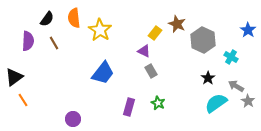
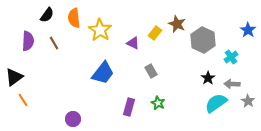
black semicircle: moved 4 px up
purple triangle: moved 11 px left, 8 px up
cyan cross: rotated 24 degrees clockwise
gray arrow: moved 4 px left, 2 px up; rotated 28 degrees counterclockwise
